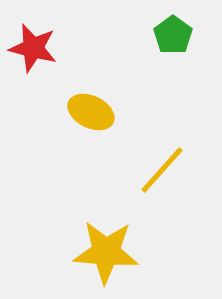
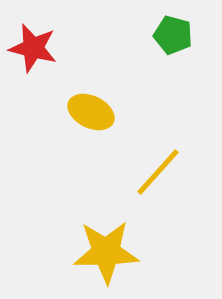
green pentagon: rotated 21 degrees counterclockwise
yellow line: moved 4 px left, 2 px down
yellow star: rotated 6 degrees counterclockwise
